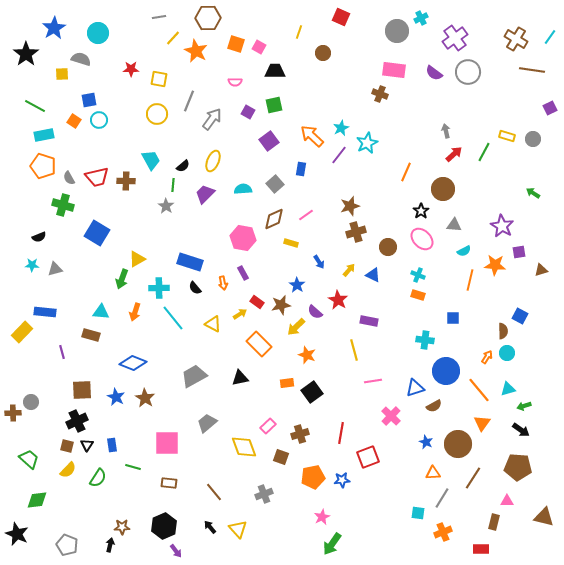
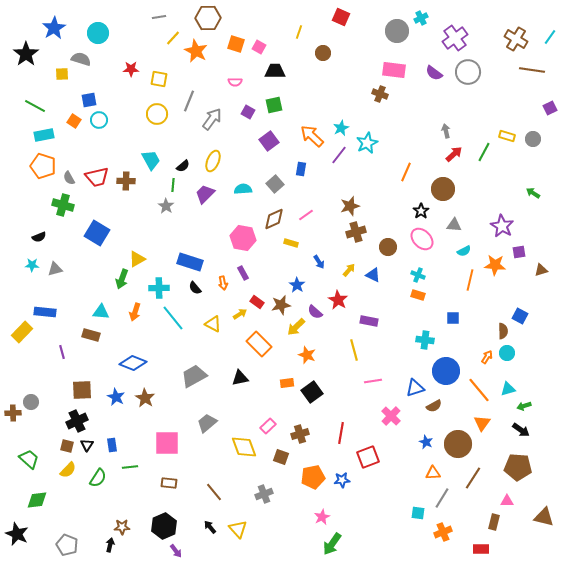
green line at (133, 467): moved 3 px left; rotated 21 degrees counterclockwise
